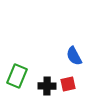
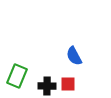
red square: rotated 14 degrees clockwise
